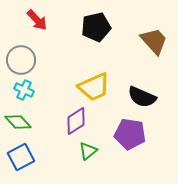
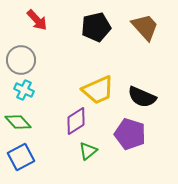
brown trapezoid: moved 9 px left, 14 px up
yellow trapezoid: moved 4 px right, 3 px down
purple pentagon: rotated 8 degrees clockwise
